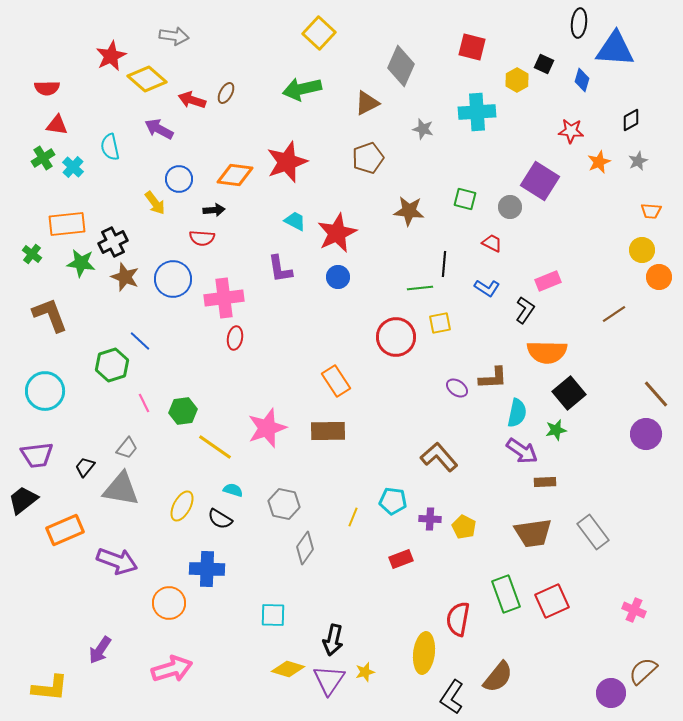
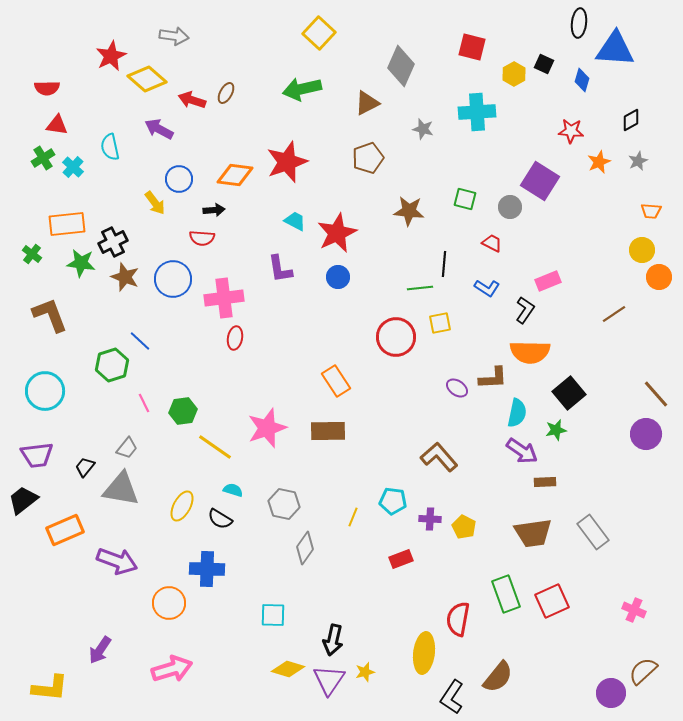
yellow hexagon at (517, 80): moved 3 px left, 6 px up
orange semicircle at (547, 352): moved 17 px left
